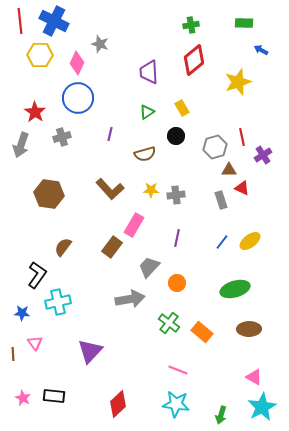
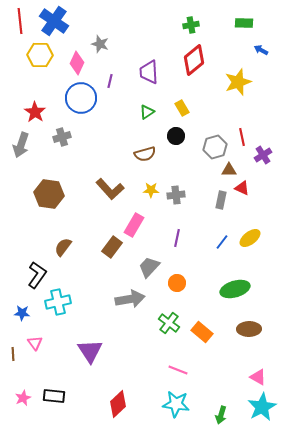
blue cross at (54, 21): rotated 8 degrees clockwise
blue circle at (78, 98): moved 3 px right
purple line at (110, 134): moved 53 px up
gray rectangle at (221, 200): rotated 30 degrees clockwise
yellow ellipse at (250, 241): moved 3 px up
purple triangle at (90, 351): rotated 16 degrees counterclockwise
pink triangle at (254, 377): moved 4 px right
pink star at (23, 398): rotated 21 degrees clockwise
